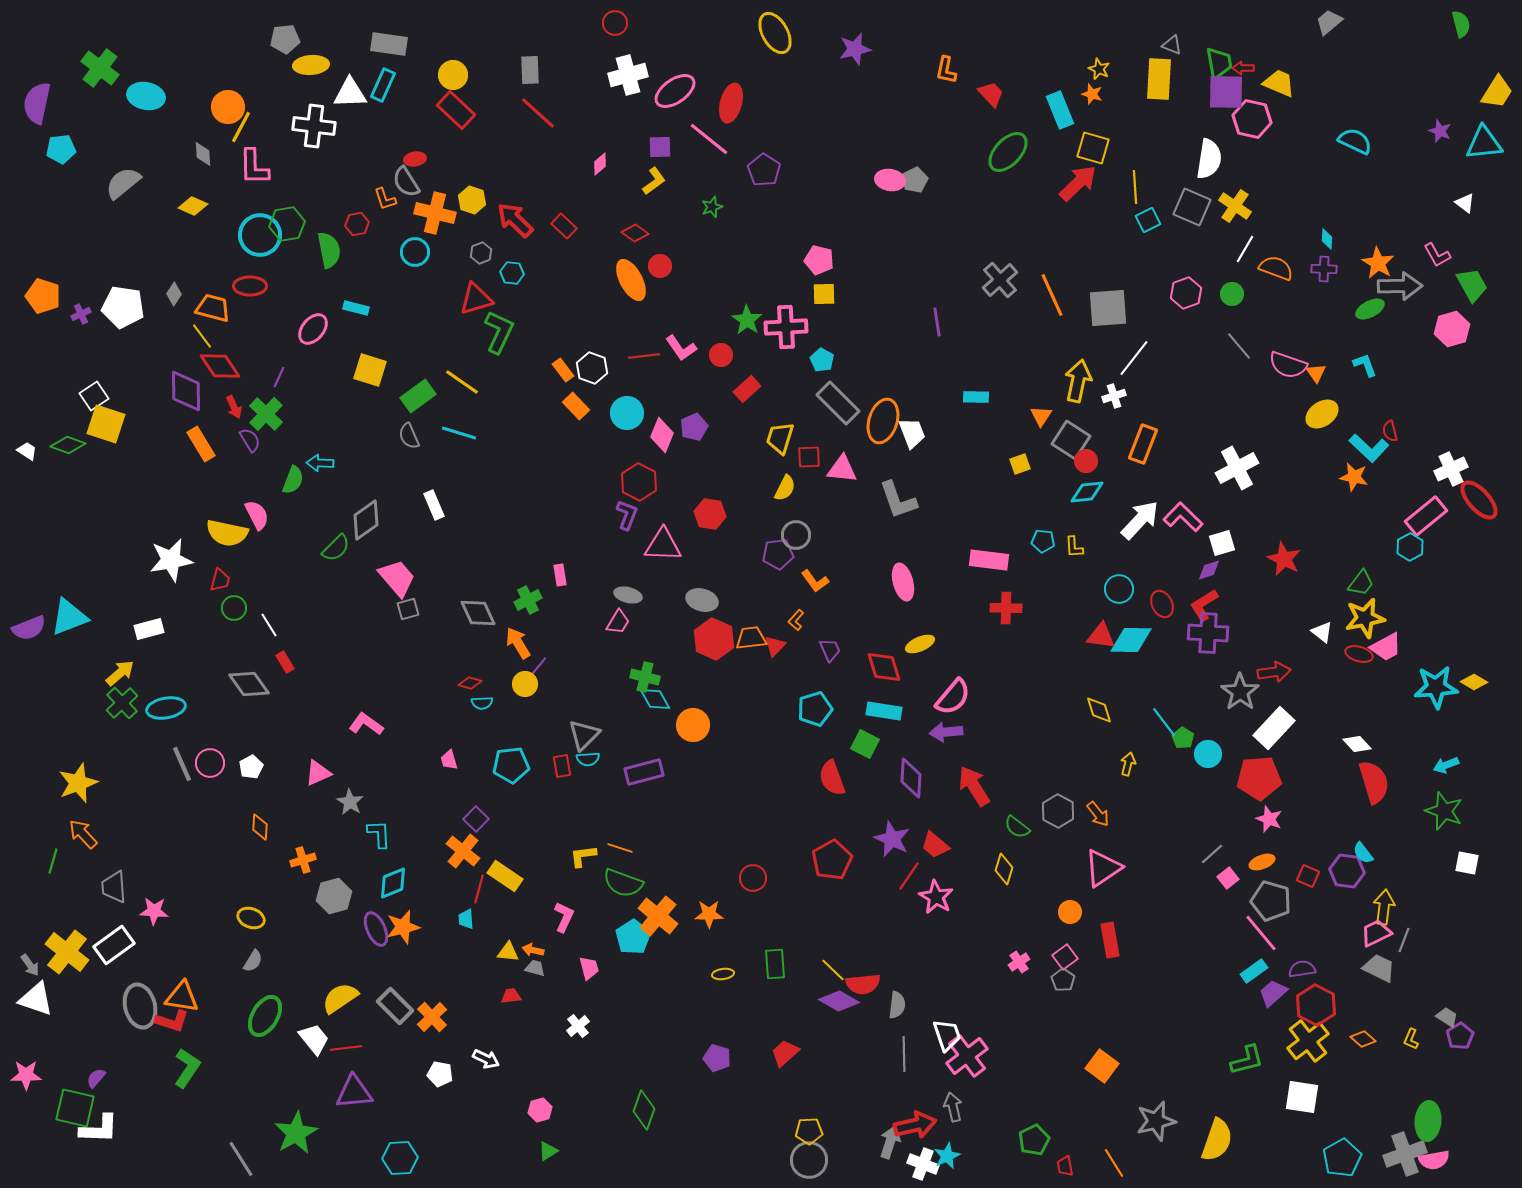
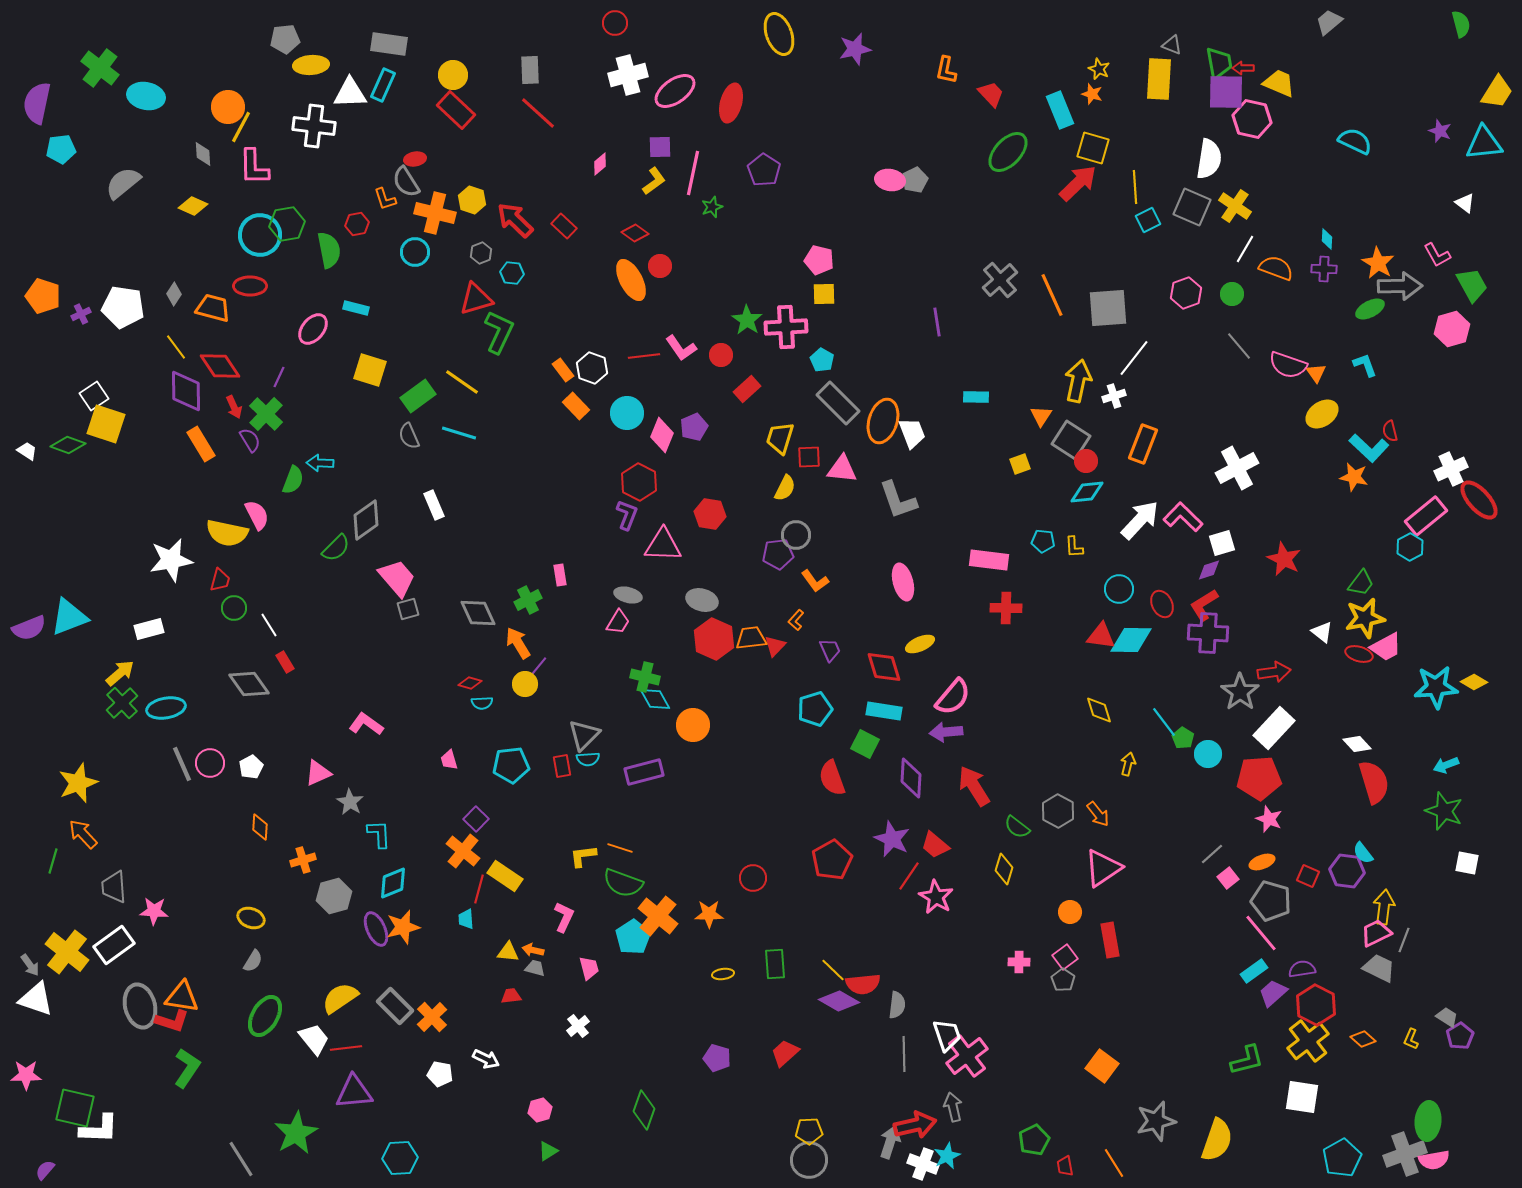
yellow ellipse at (775, 33): moved 4 px right, 1 px down; rotated 9 degrees clockwise
pink line at (709, 139): moved 16 px left, 34 px down; rotated 63 degrees clockwise
yellow line at (202, 336): moved 26 px left, 11 px down
pink cross at (1019, 962): rotated 35 degrees clockwise
purple semicircle at (96, 1078): moved 51 px left, 92 px down
